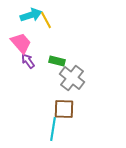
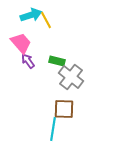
gray cross: moved 1 px left, 1 px up
